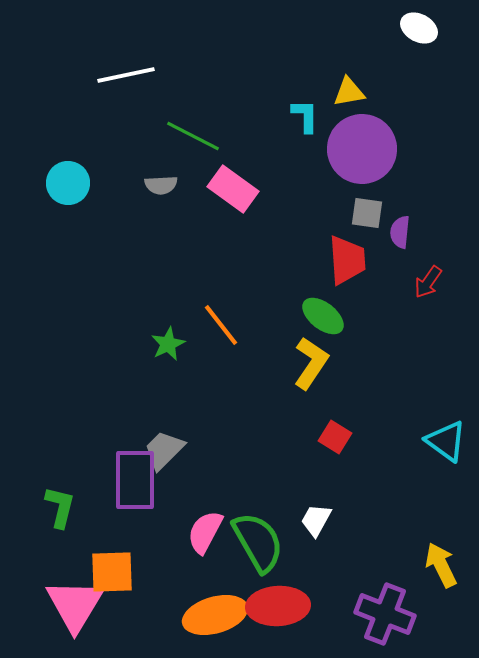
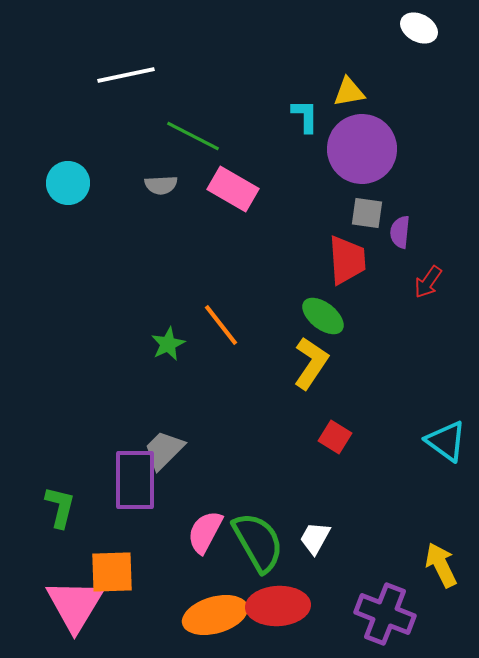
pink rectangle: rotated 6 degrees counterclockwise
white trapezoid: moved 1 px left, 18 px down
